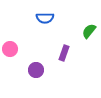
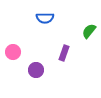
pink circle: moved 3 px right, 3 px down
